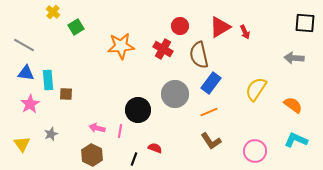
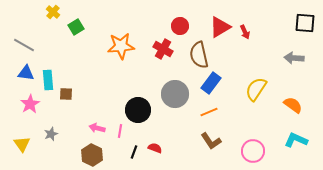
pink circle: moved 2 px left
black line: moved 7 px up
